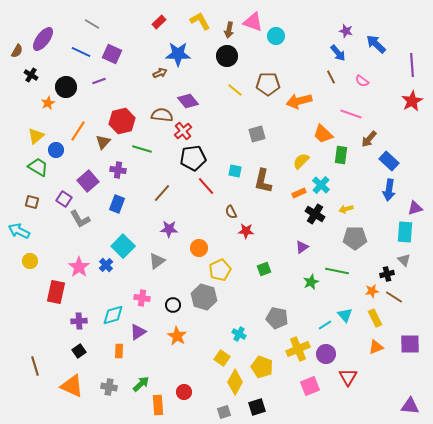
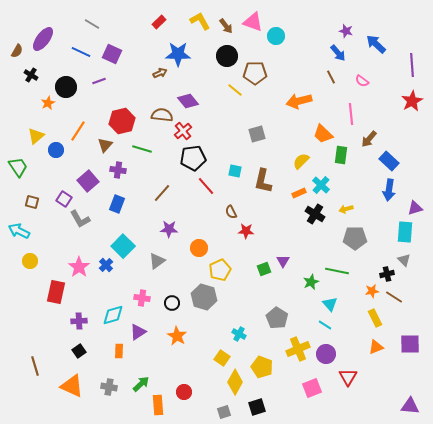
brown arrow at (229, 30): moved 3 px left, 4 px up; rotated 49 degrees counterclockwise
brown pentagon at (268, 84): moved 13 px left, 11 px up
pink line at (351, 114): rotated 65 degrees clockwise
brown triangle at (103, 142): moved 2 px right, 3 px down
green trapezoid at (38, 167): moved 20 px left; rotated 25 degrees clockwise
purple triangle at (302, 247): moved 19 px left, 14 px down; rotated 24 degrees counterclockwise
black circle at (173, 305): moved 1 px left, 2 px up
cyan triangle at (345, 315): moved 15 px left, 11 px up
gray pentagon at (277, 318): rotated 20 degrees clockwise
cyan line at (325, 325): rotated 64 degrees clockwise
pink square at (310, 386): moved 2 px right, 2 px down
